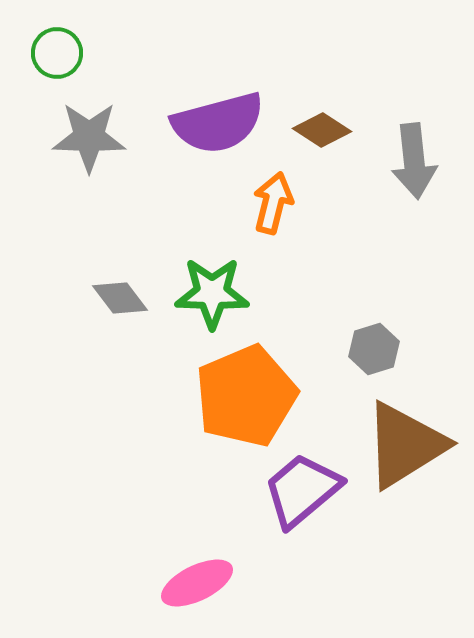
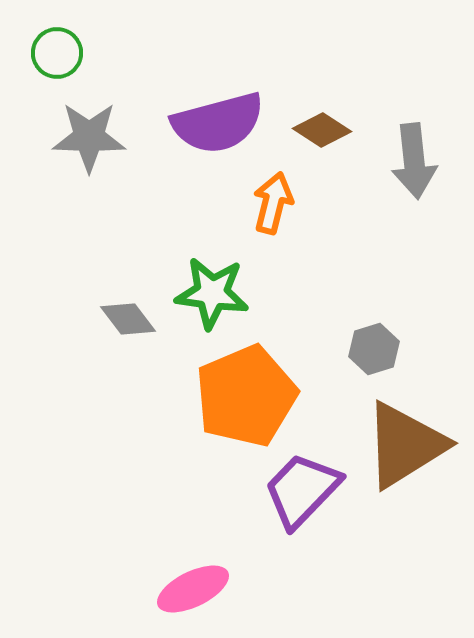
green star: rotated 6 degrees clockwise
gray diamond: moved 8 px right, 21 px down
purple trapezoid: rotated 6 degrees counterclockwise
pink ellipse: moved 4 px left, 6 px down
